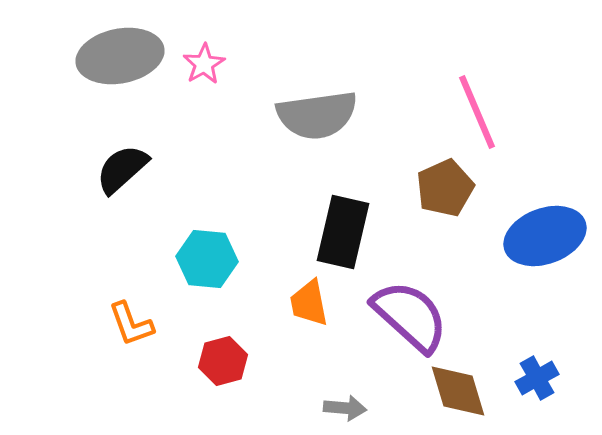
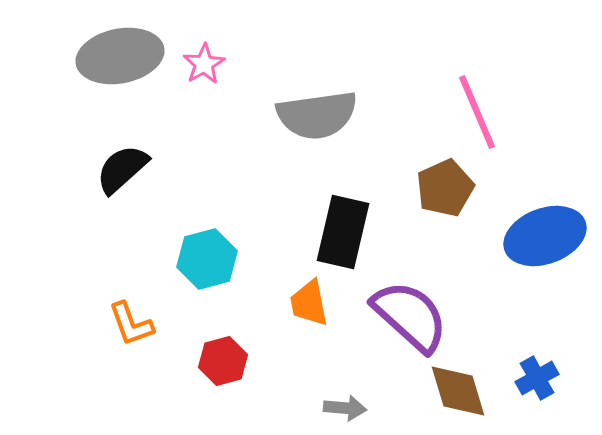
cyan hexagon: rotated 20 degrees counterclockwise
